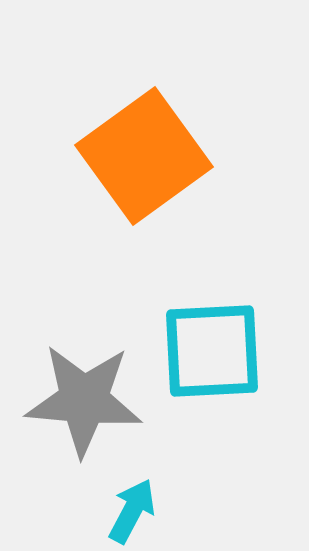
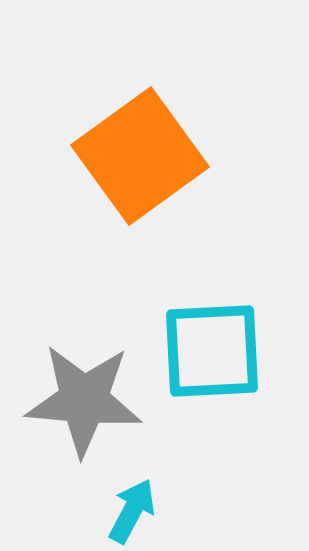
orange square: moved 4 px left
